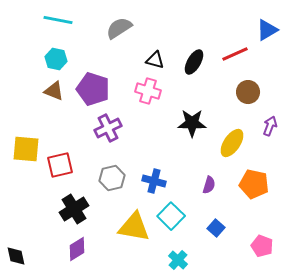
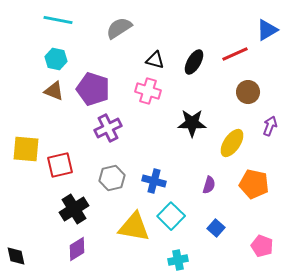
cyan cross: rotated 36 degrees clockwise
